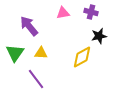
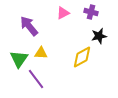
pink triangle: rotated 16 degrees counterclockwise
green triangle: moved 4 px right, 6 px down
